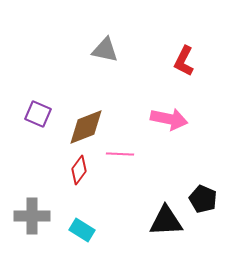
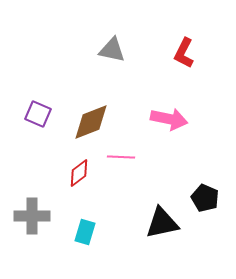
gray triangle: moved 7 px right
red L-shape: moved 8 px up
brown diamond: moved 5 px right, 5 px up
pink line: moved 1 px right, 3 px down
red diamond: moved 3 px down; rotated 16 degrees clockwise
black pentagon: moved 2 px right, 1 px up
black triangle: moved 4 px left, 2 px down; rotated 9 degrees counterclockwise
cyan rectangle: moved 3 px right, 2 px down; rotated 75 degrees clockwise
